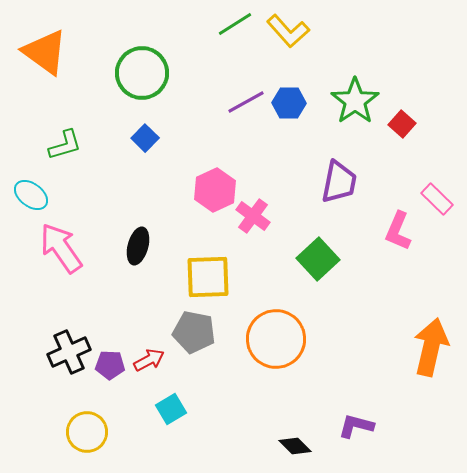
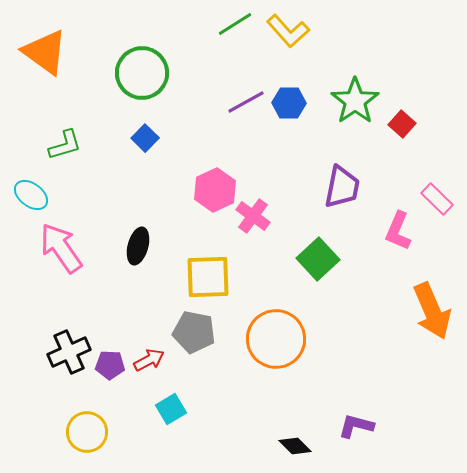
purple trapezoid: moved 3 px right, 5 px down
orange arrow: moved 1 px right, 36 px up; rotated 144 degrees clockwise
